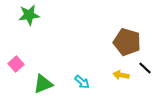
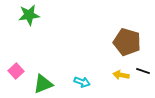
pink square: moved 7 px down
black line: moved 2 px left, 3 px down; rotated 24 degrees counterclockwise
cyan arrow: rotated 21 degrees counterclockwise
